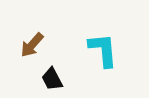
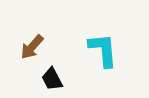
brown arrow: moved 2 px down
